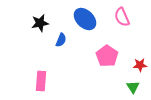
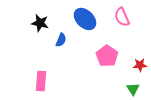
black star: rotated 24 degrees clockwise
green triangle: moved 2 px down
